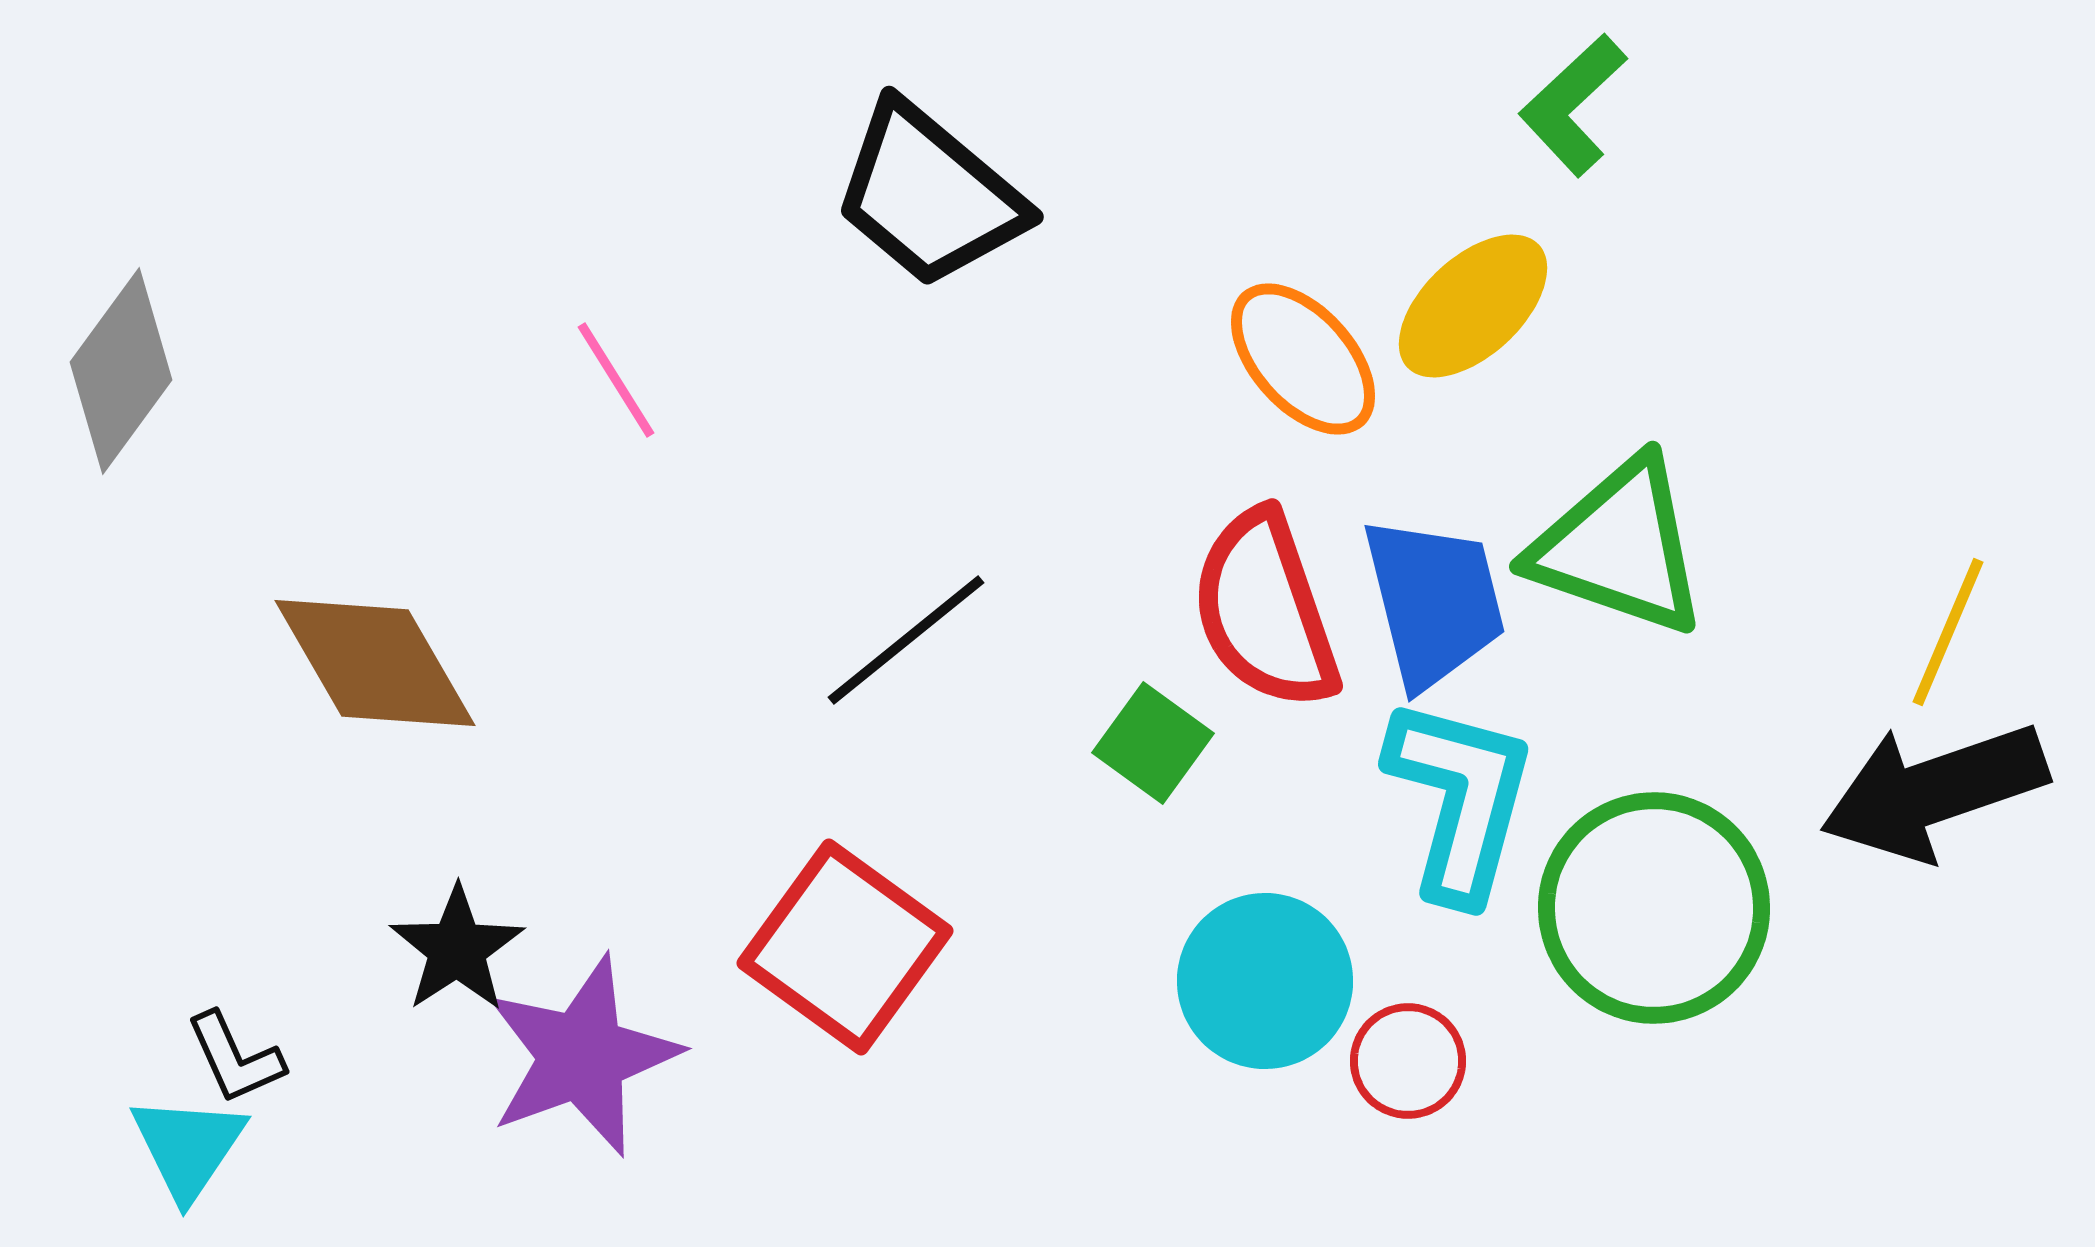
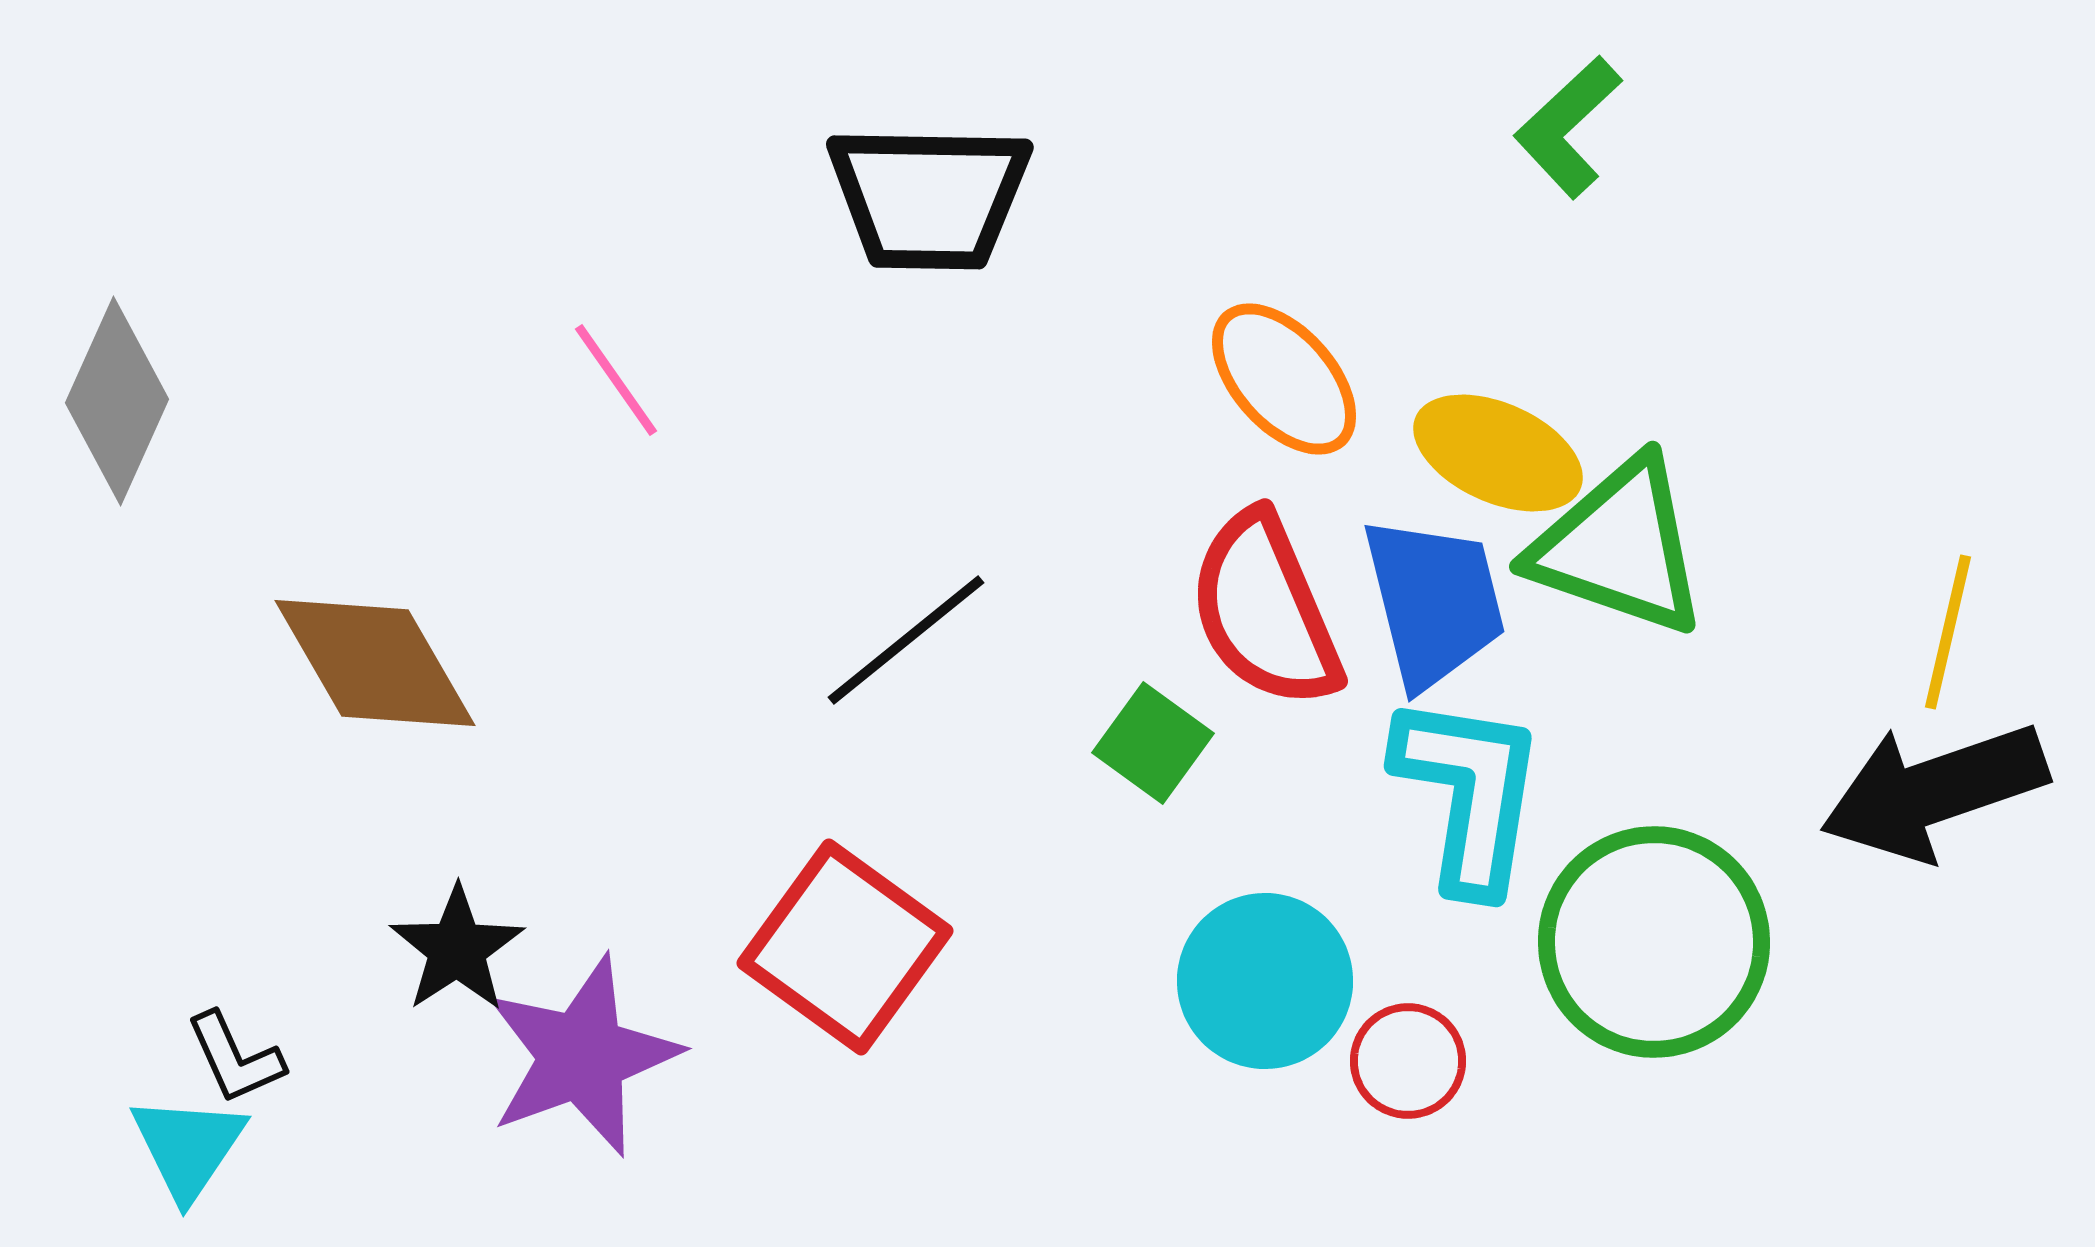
green L-shape: moved 5 px left, 22 px down
black trapezoid: moved 2 px down; rotated 39 degrees counterclockwise
yellow ellipse: moved 25 px right, 147 px down; rotated 67 degrees clockwise
orange ellipse: moved 19 px left, 20 px down
gray diamond: moved 4 px left, 30 px down; rotated 12 degrees counterclockwise
pink line: rotated 3 degrees counterclockwise
red semicircle: rotated 4 degrees counterclockwise
yellow line: rotated 10 degrees counterclockwise
cyan L-shape: moved 9 px right, 6 px up; rotated 6 degrees counterclockwise
green circle: moved 34 px down
